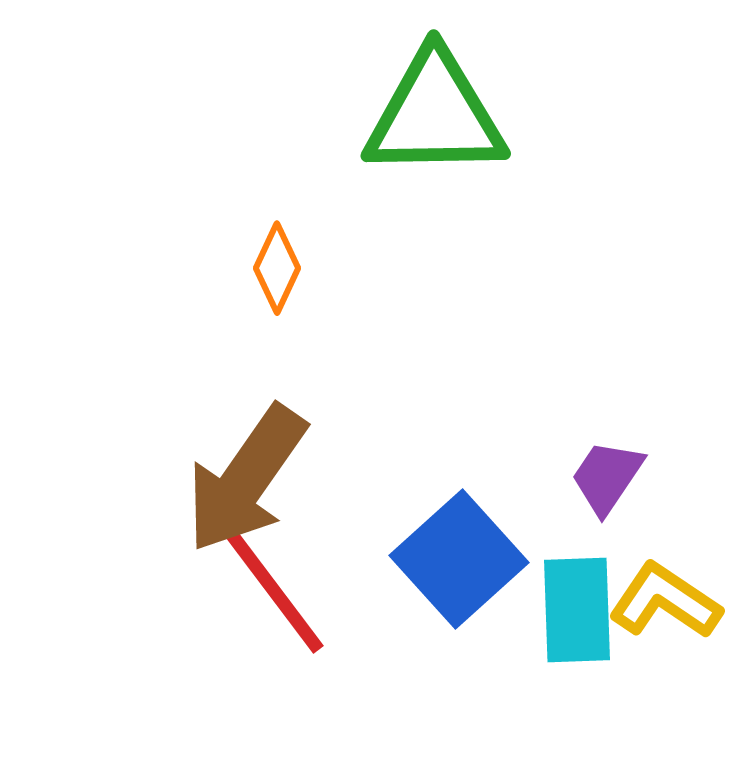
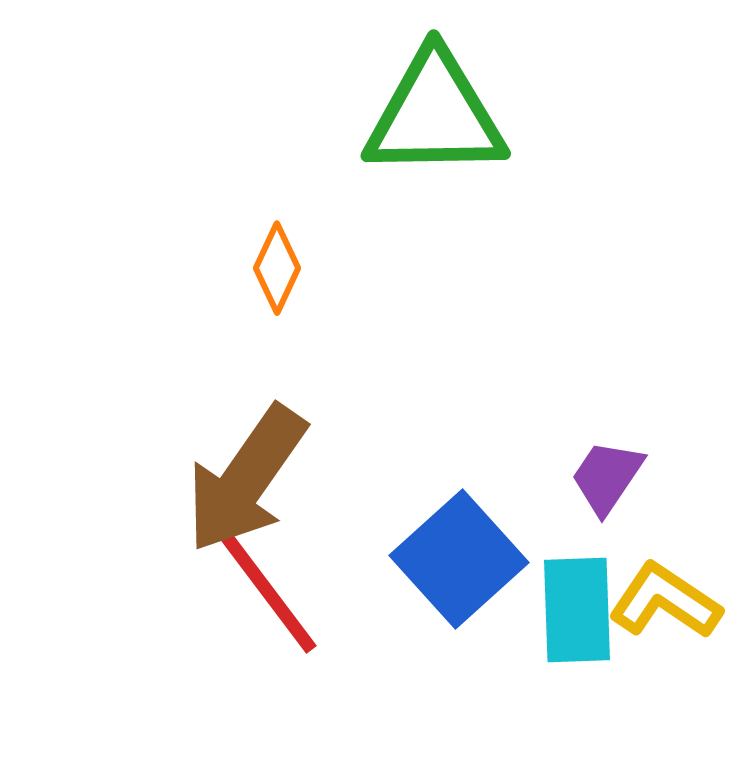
red line: moved 7 px left
